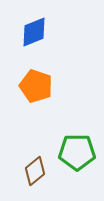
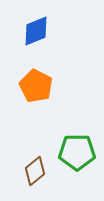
blue diamond: moved 2 px right, 1 px up
orange pentagon: rotated 8 degrees clockwise
